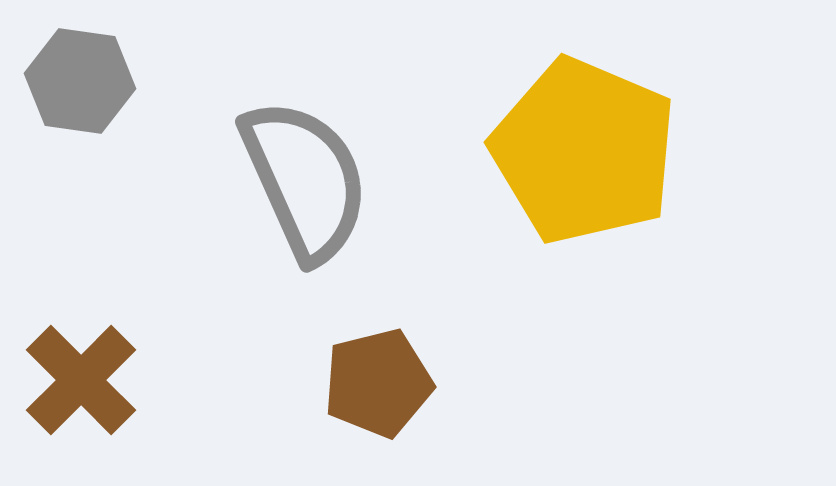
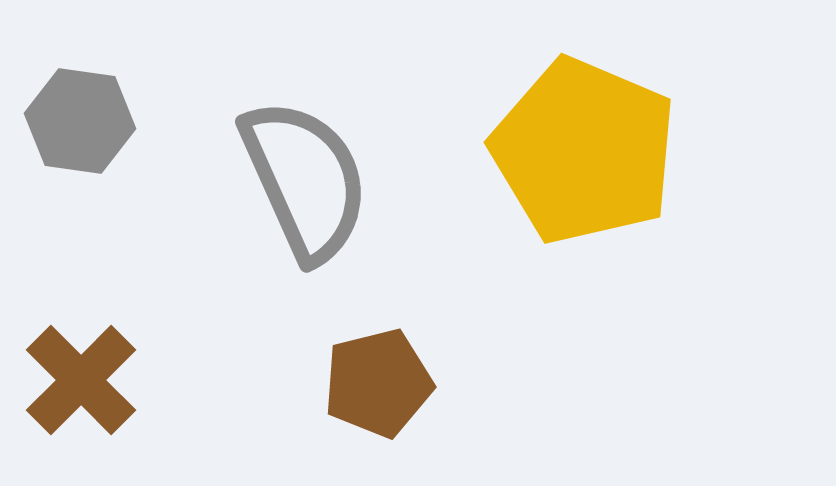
gray hexagon: moved 40 px down
